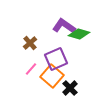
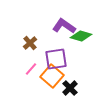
green diamond: moved 2 px right, 2 px down
purple square: rotated 15 degrees clockwise
